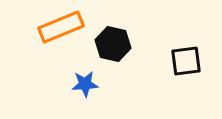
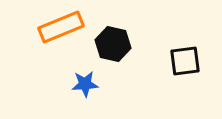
black square: moved 1 px left
